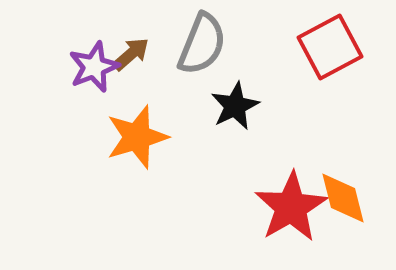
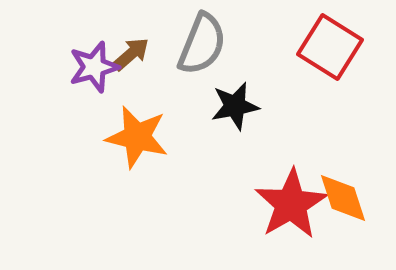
red square: rotated 30 degrees counterclockwise
purple star: rotated 6 degrees clockwise
black star: rotated 15 degrees clockwise
orange star: rotated 30 degrees clockwise
orange diamond: rotated 4 degrees counterclockwise
red star: moved 3 px up
